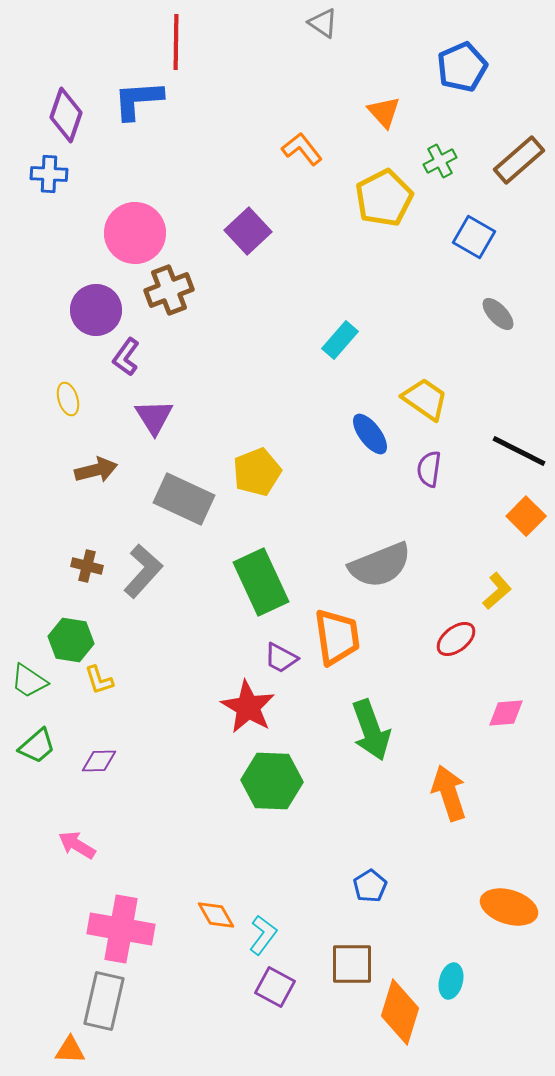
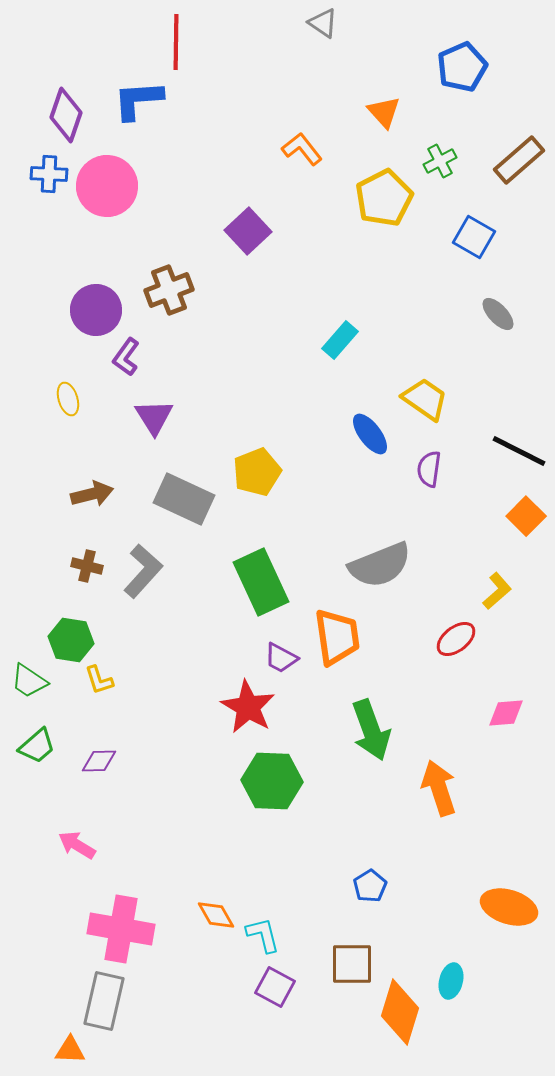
pink circle at (135, 233): moved 28 px left, 47 px up
brown arrow at (96, 470): moved 4 px left, 24 px down
orange arrow at (449, 793): moved 10 px left, 5 px up
cyan L-shape at (263, 935): rotated 51 degrees counterclockwise
